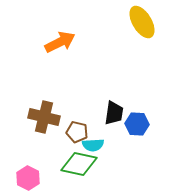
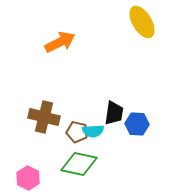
cyan semicircle: moved 14 px up
